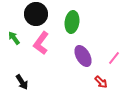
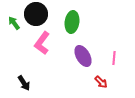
green arrow: moved 15 px up
pink L-shape: moved 1 px right
pink line: rotated 32 degrees counterclockwise
black arrow: moved 2 px right, 1 px down
